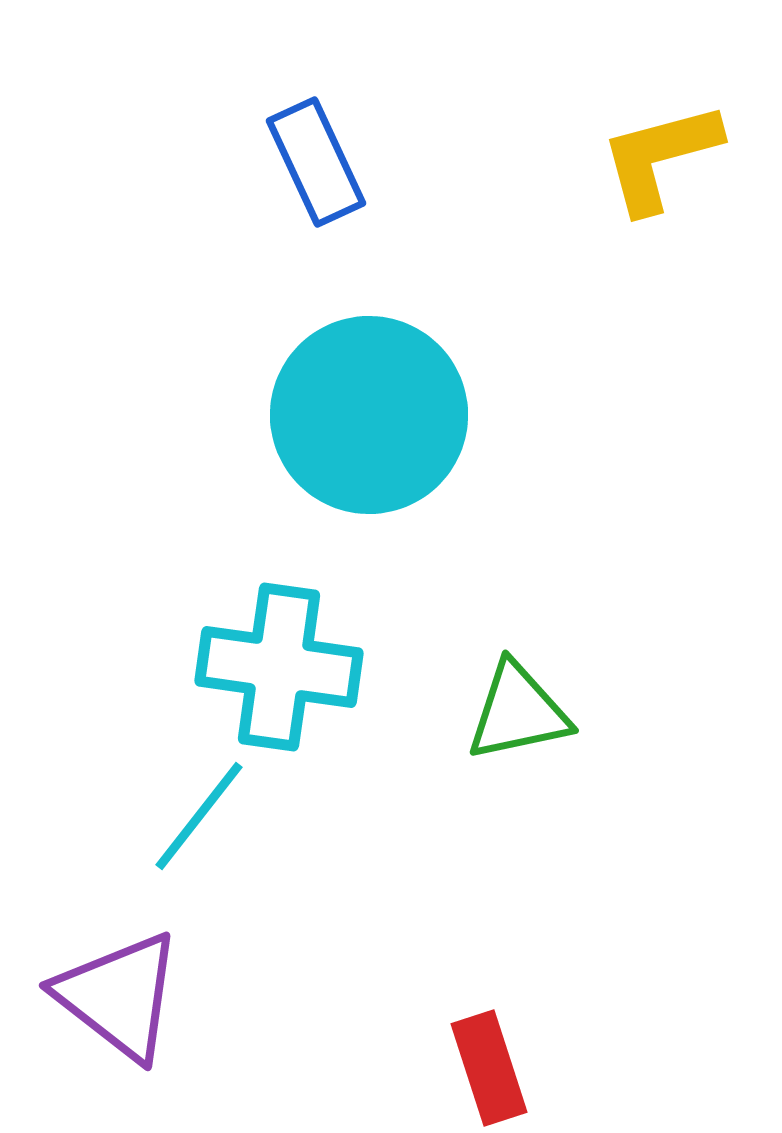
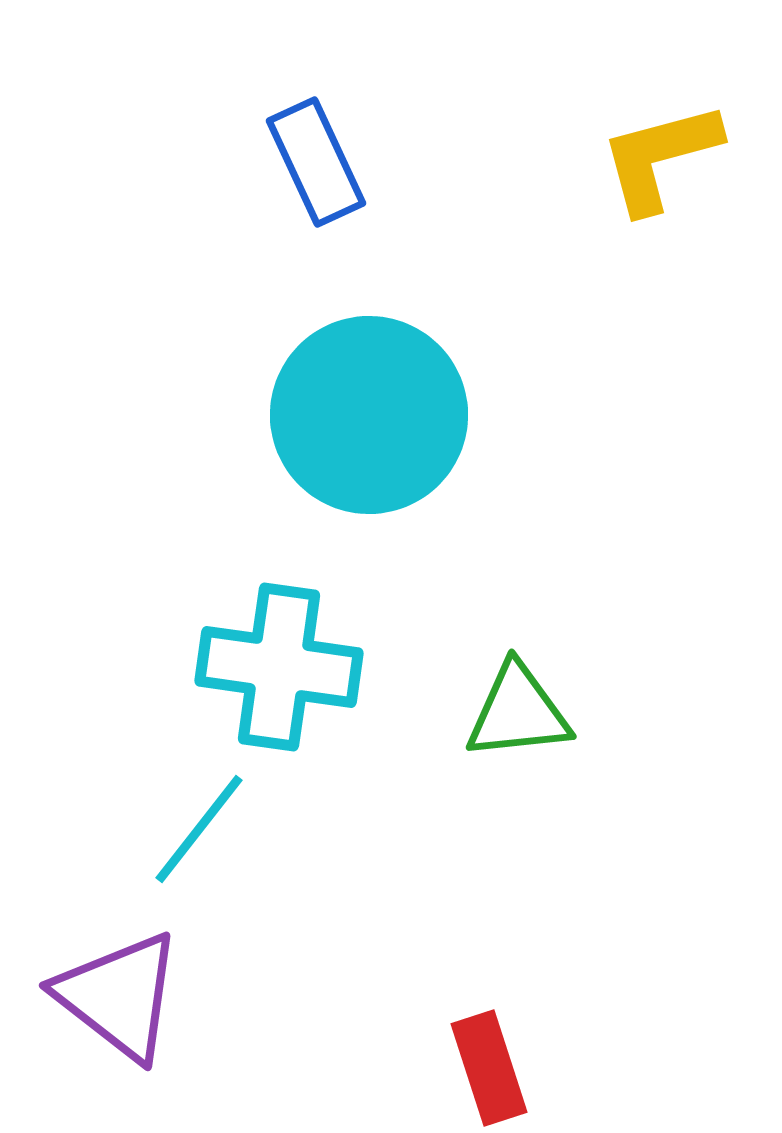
green triangle: rotated 6 degrees clockwise
cyan line: moved 13 px down
